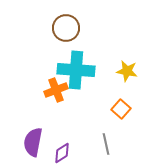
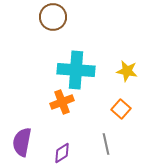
brown circle: moved 13 px left, 11 px up
orange cross: moved 6 px right, 12 px down
purple semicircle: moved 11 px left
